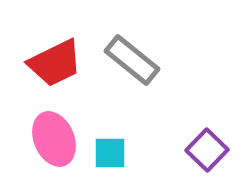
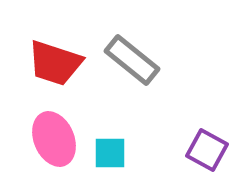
red trapezoid: rotated 44 degrees clockwise
purple square: rotated 15 degrees counterclockwise
